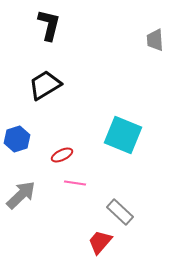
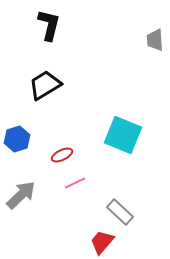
pink line: rotated 35 degrees counterclockwise
red trapezoid: moved 2 px right
